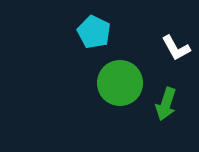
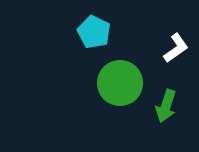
white L-shape: rotated 96 degrees counterclockwise
green arrow: moved 2 px down
